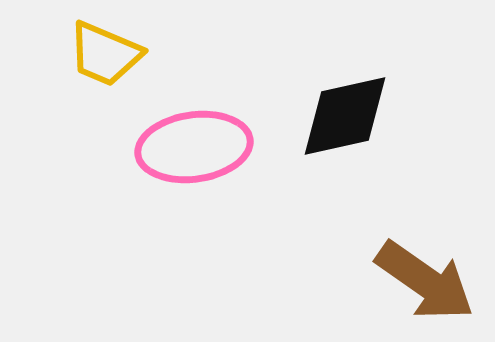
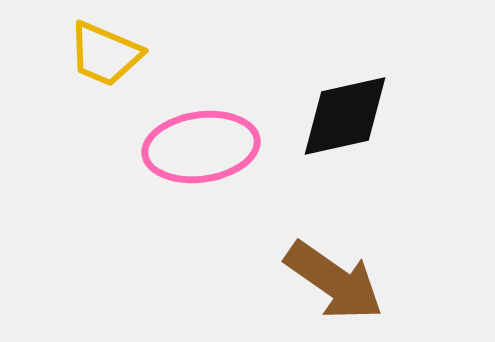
pink ellipse: moved 7 px right
brown arrow: moved 91 px left
